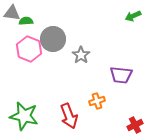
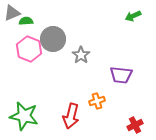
gray triangle: rotated 30 degrees counterclockwise
red arrow: moved 2 px right; rotated 35 degrees clockwise
